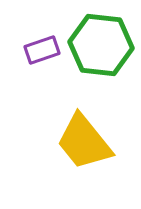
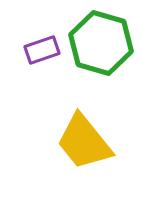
green hexagon: moved 2 px up; rotated 10 degrees clockwise
